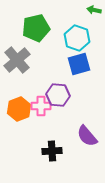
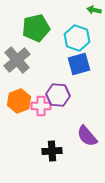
orange hexagon: moved 8 px up
